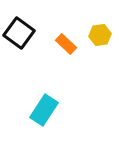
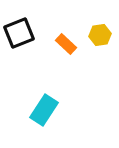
black square: rotated 32 degrees clockwise
